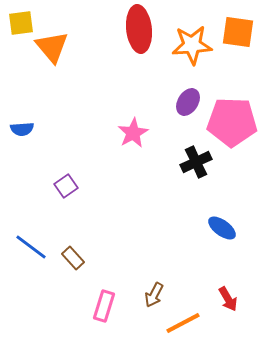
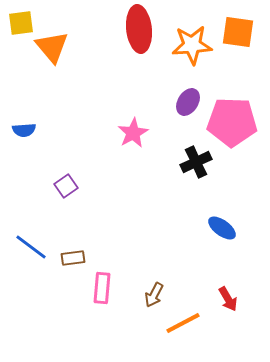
blue semicircle: moved 2 px right, 1 px down
brown rectangle: rotated 55 degrees counterclockwise
pink rectangle: moved 2 px left, 18 px up; rotated 12 degrees counterclockwise
